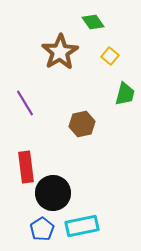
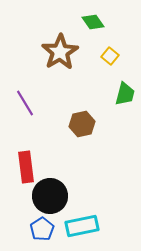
black circle: moved 3 px left, 3 px down
